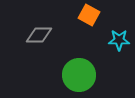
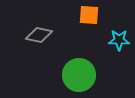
orange square: rotated 25 degrees counterclockwise
gray diamond: rotated 12 degrees clockwise
